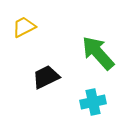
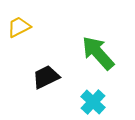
yellow trapezoid: moved 5 px left
cyan cross: rotated 35 degrees counterclockwise
